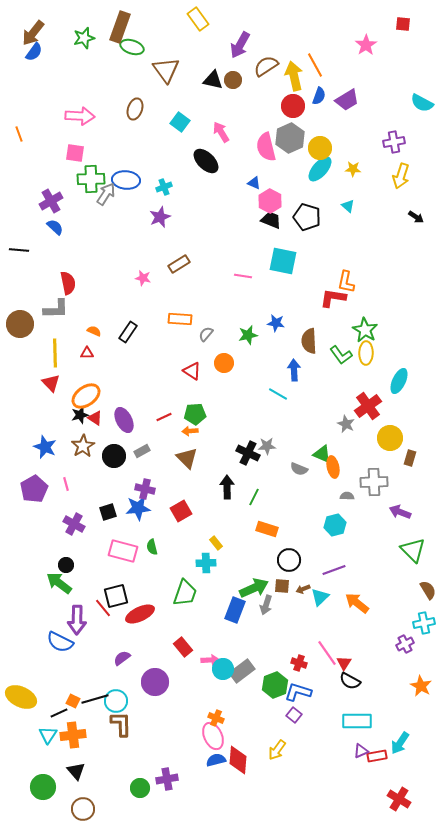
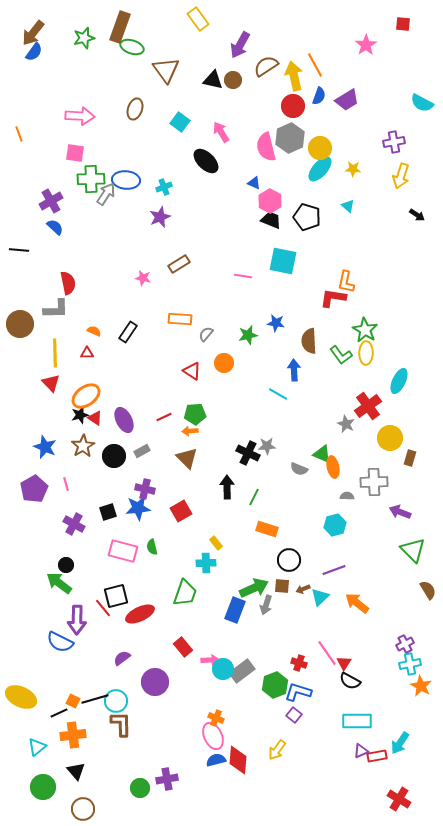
black arrow at (416, 217): moved 1 px right, 2 px up
cyan cross at (424, 623): moved 14 px left, 41 px down
cyan triangle at (48, 735): moved 11 px left, 12 px down; rotated 18 degrees clockwise
